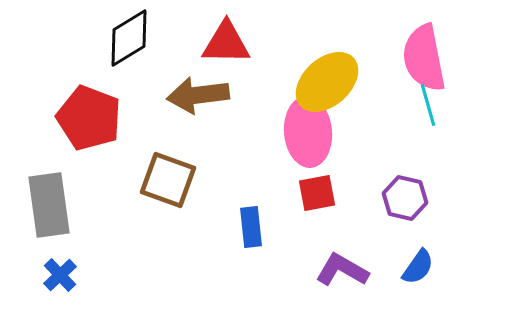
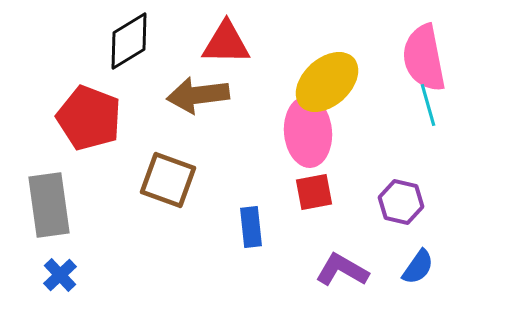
black diamond: moved 3 px down
red square: moved 3 px left, 1 px up
purple hexagon: moved 4 px left, 4 px down
